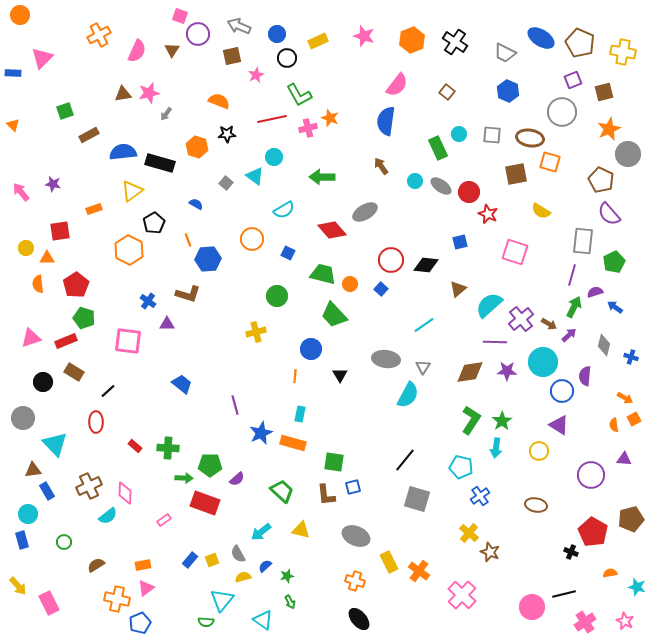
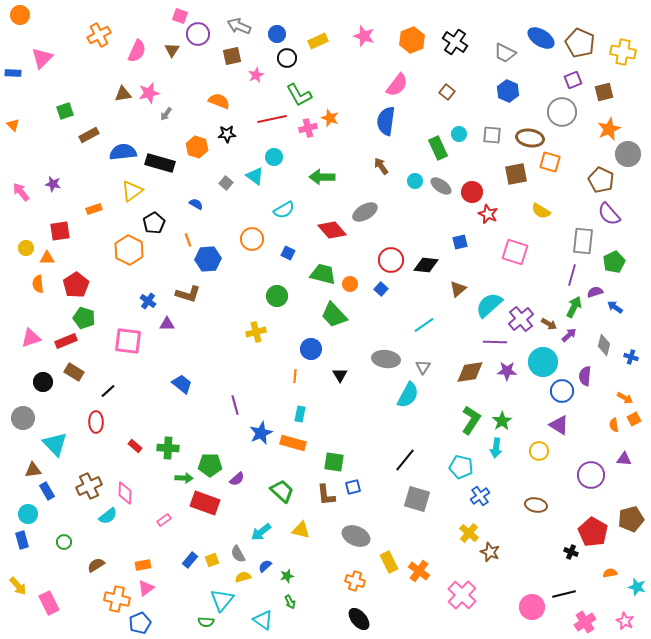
red circle at (469, 192): moved 3 px right
